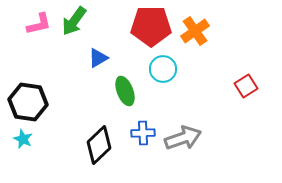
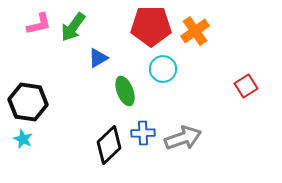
green arrow: moved 1 px left, 6 px down
black diamond: moved 10 px right
